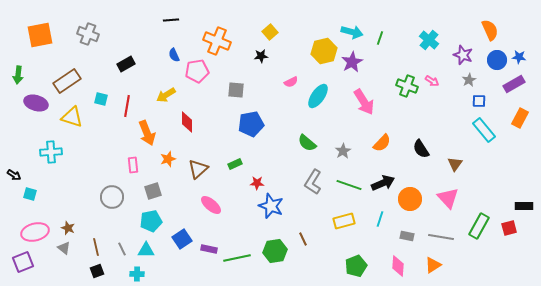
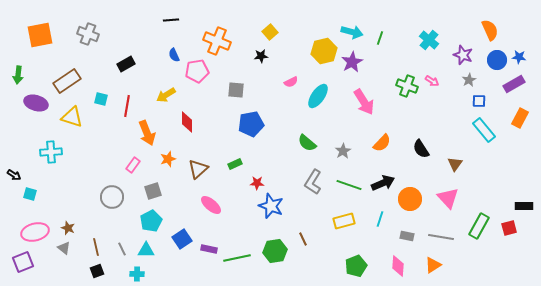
pink rectangle at (133, 165): rotated 42 degrees clockwise
cyan pentagon at (151, 221): rotated 15 degrees counterclockwise
